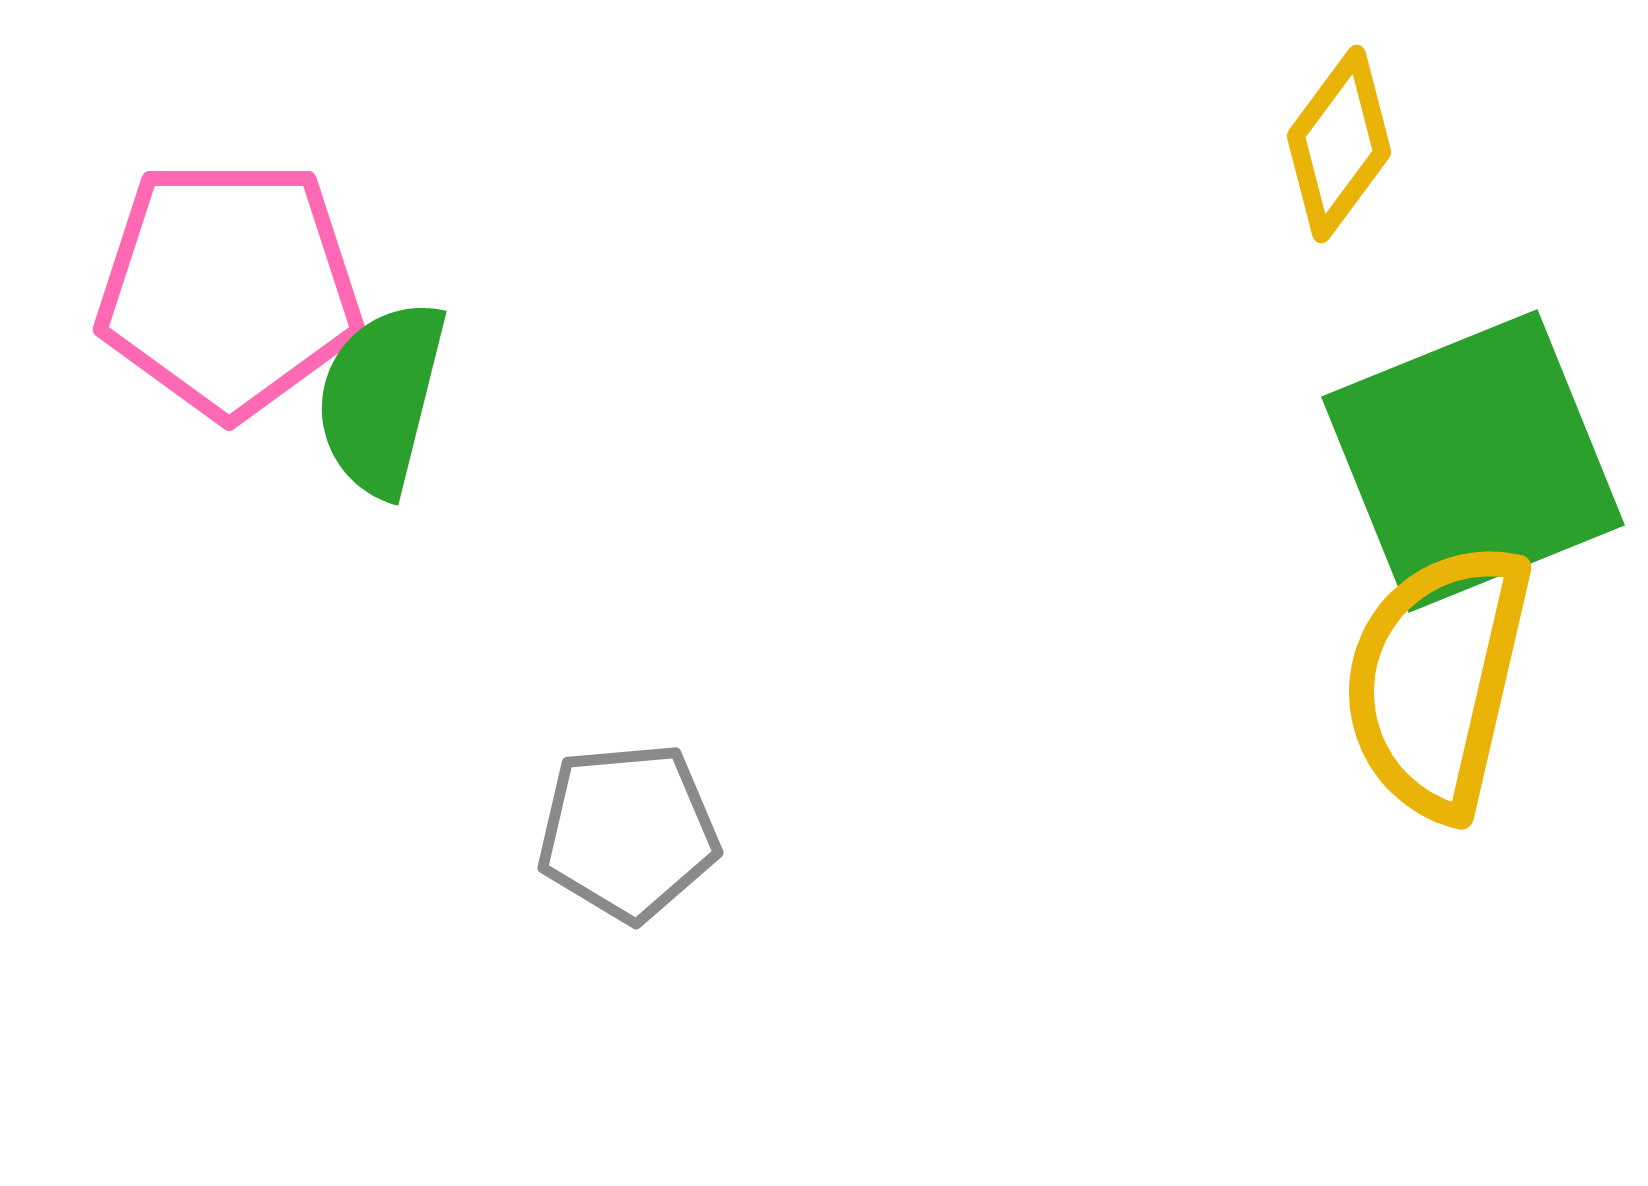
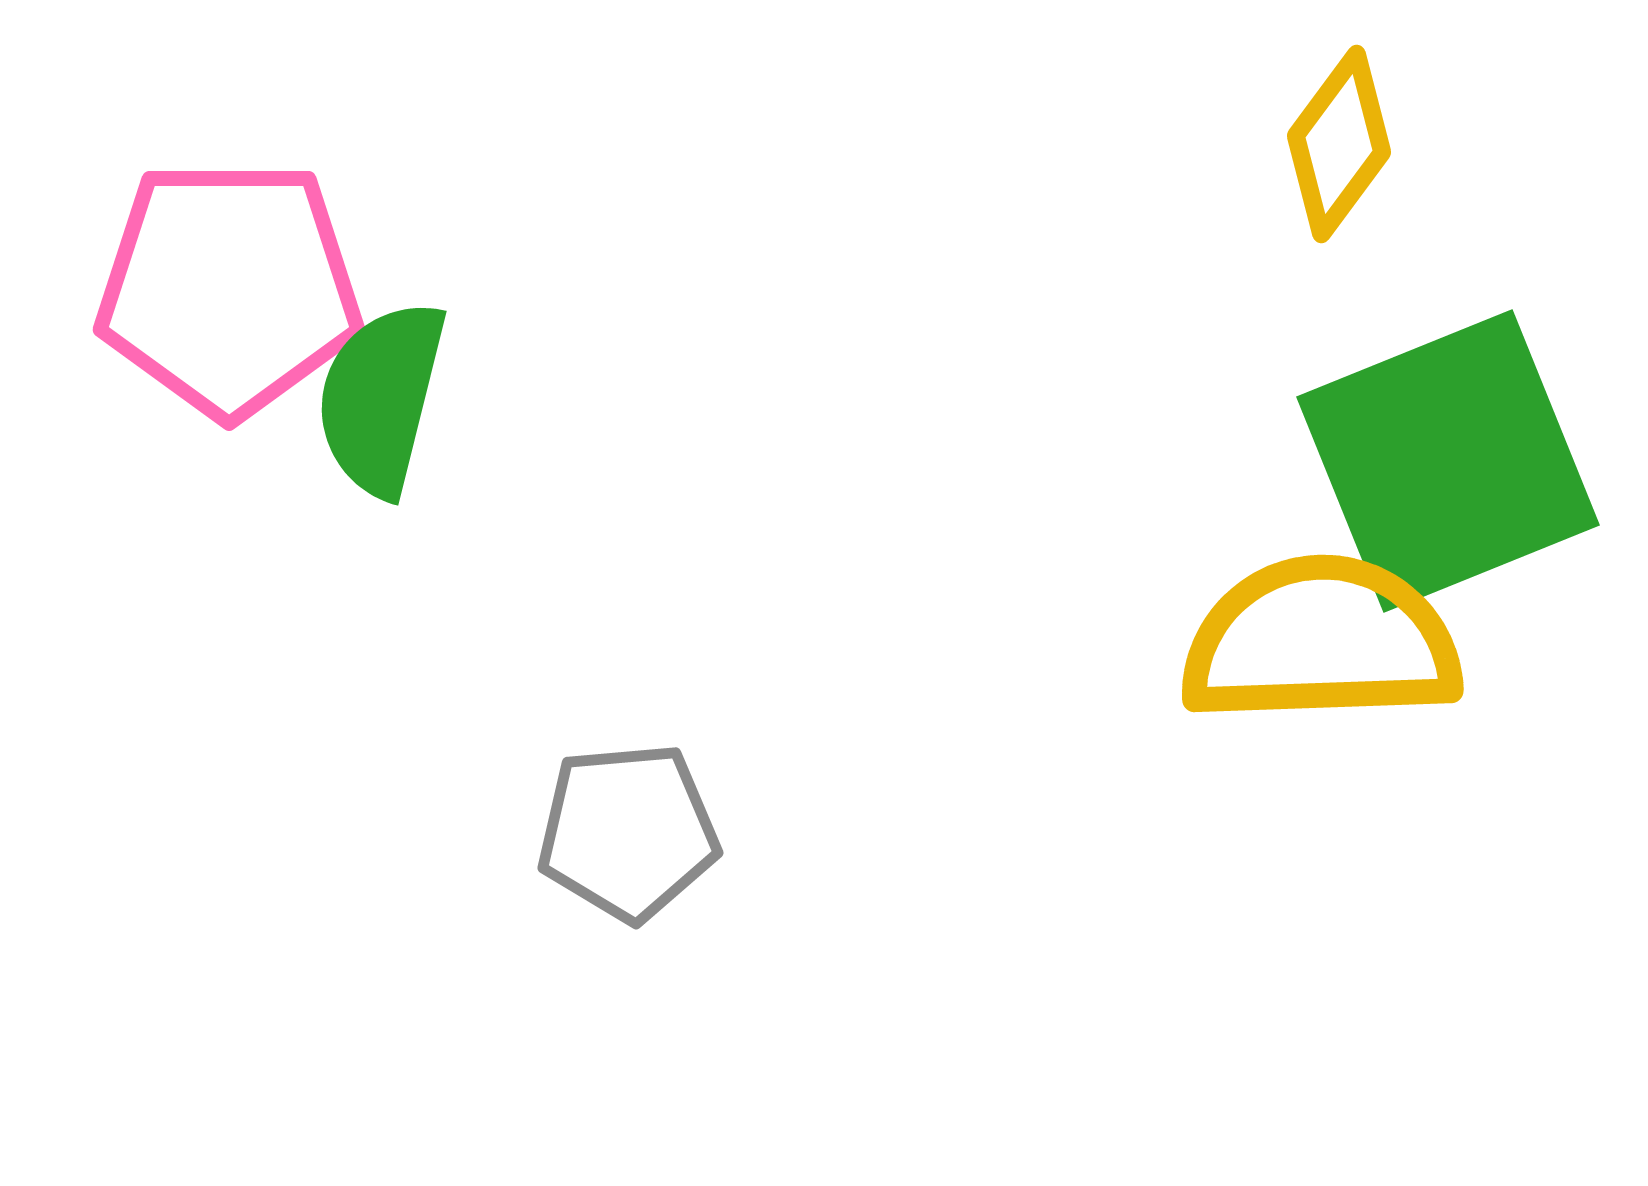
green square: moved 25 px left
yellow semicircle: moved 116 px left, 39 px up; rotated 75 degrees clockwise
